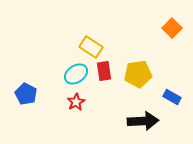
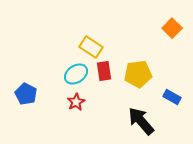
black arrow: moved 2 px left; rotated 128 degrees counterclockwise
